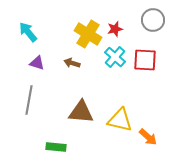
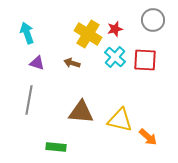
cyan arrow: moved 1 px left, 1 px down; rotated 20 degrees clockwise
